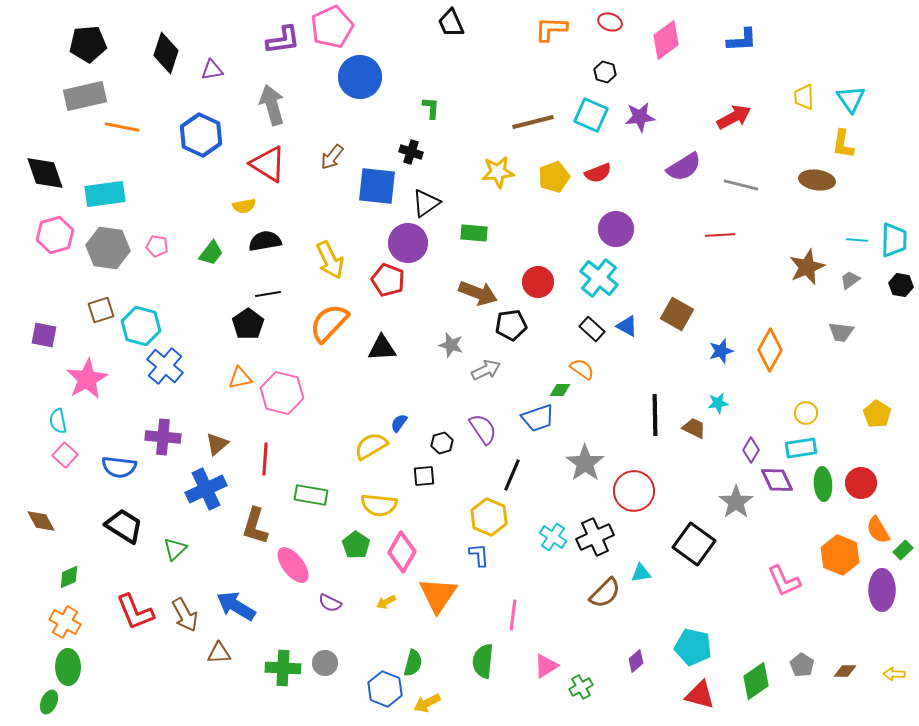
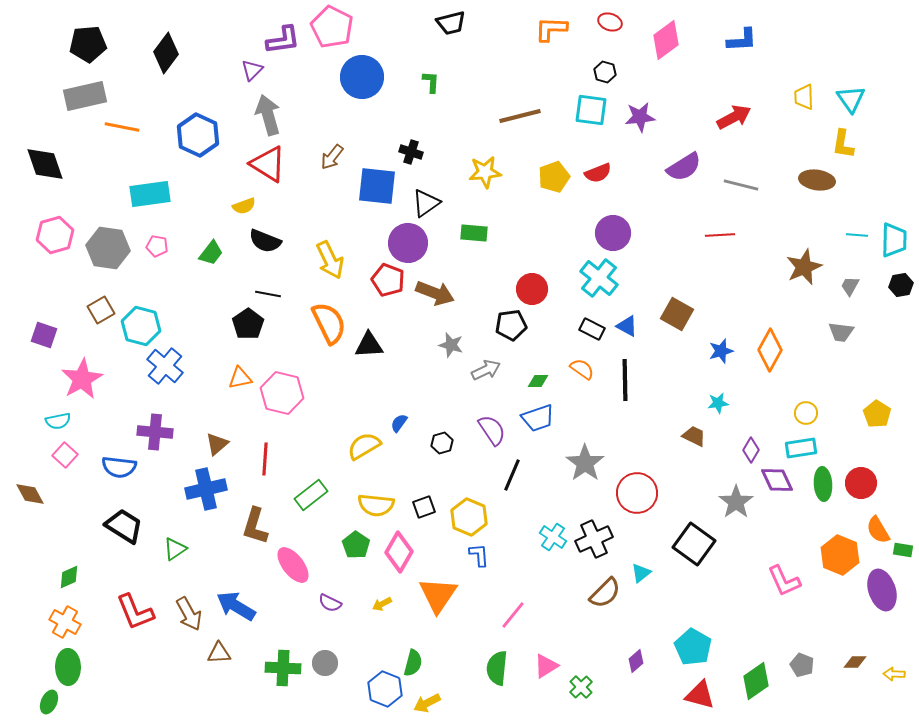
black trapezoid at (451, 23): rotated 80 degrees counterclockwise
pink pentagon at (332, 27): rotated 21 degrees counterclockwise
black diamond at (166, 53): rotated 18 degrees clockwise
purple triangle at (212, 70): moved 40 px right; rotated 35 degrees counterclockwise
blue circle at (360, 77): moved 2 px right
gray arrow at (272, 105): moved 4 px left, 10 px down
green L-shape at (431, 108): moved 26 px up
cyan square at (591, 115): moved 5 px up; rotated 16 degrees counterclockwise
brown line at (533, 122): moved 13 px left, 6 px up
blue hexagon at (201, 135): moved 3 px left
yellow star at (498, 172): moved 13 px left
black diamond at (45, 173): moved 9 px up
cyan rectangle at (105, 194): moved 45 px right
yellow semicircle at (244, 206): rotated 10 degrees counterclockwise
purple circle at (616, 229): moved 3 px left, 4 px down
cyan line at (857, 240): moved 5 px up
black semicircle at (265, 241): rotated 148 degrees counterclockwise
brown star at (807, 267): moved 3 px left
gray trapezoid at (850, 280): moved 6 px down; rotated 25 degrees counterclockwise
red circle at (538, 282): moved 6 px left, 7 px down
black hexagon at (901, 285): rotated 20 degrees counterclockwise
brown arrow at (478, 293): moved 43 px left
black line at (268, 294): rotated 20 degrees clockwise
brown square at (101, 310): rotated 12 degrees counterclockwise
orange semicircle at (329, 323): rotated 111 degrees clockwise
black rectangle at (592, 329): rotated 15 degrees counterclockwise
purple square at (44, 335): rotated 8 degrees clockwise
black triangle at (382, 348): moved 13 px left, 3 px up
pink star at (87, 379): moved 5 px left
green diamond at (560, 390): moved 22 px left, 9 px up
black line at (655, 415): moved 30 px left, 35 px up
cyan semicircle at (58, 421): rotated 90 degrees counterclockwise
brown trapezoid at (694, 428): moved 8 px down
purple semicircle at (483, 429): moved 9 px right, 1 px down
purple cross at (163, 437): moved 8 px left, 5 px up
yellow semicircle at (371, 446): moved 7 px left
black square at (424, 476): moved 31 px down; rotated 15 degrees counterclockwise
blue cross at (206, 489): rotated 12 degrees clockwise
red circle at (634, 491): moved 3 px right, 2 px down
green rectangle at (311, 495): rotated 48 degrees counterclockwise
yellow semicircle at (379, 505): moved 3 px left
yellow hexagon at (489, 517): moved 20 px left
brown diamond at (41, 521): moved 11 px left, 27 px up
black cross at (595, 537): moved 1 px left, 2 px down
green triangle at (175, 549): rotated 10 degrees clockwise
green rectangle at (903, 550): rotated 54 degrees clockwise
pink diamond at (402, 552): moved 3 px left
cyan triangle at (641, 573): rotated 30 degrees counterclockwise
purple ellipse at (882, 590): rotated 18 degrees counterclockwise
yellow arrow at (386, 602): moved 4 px left, 2 px down
brown arrow at (185, 615): moved 4 px right, 1 px up
pink line at (513, 615): rotated 32 degrees clockwise
cyan pentagon at (693, 647): rotated 18 degrees clockwise
green semicircle at (483, 661): moved 14 px right, 7 px down
gray pentagon at (802, 665): rotated 10 degrees counterclockwise
brown diamond at (845, 671): moved 10 px right, 9 px up
green cross at (581, 687): rotated 15 degrees counterclockwise
